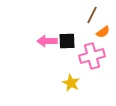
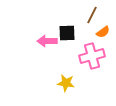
black square: moved 8 px up
yellow star: moved 5 px left; rotated 18 degrees counterclockwise
